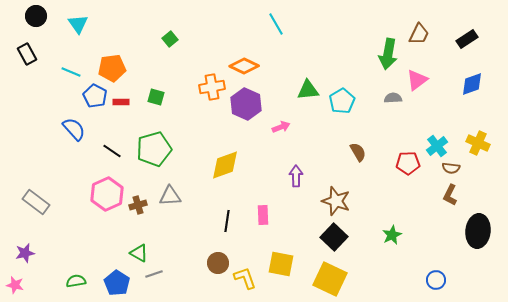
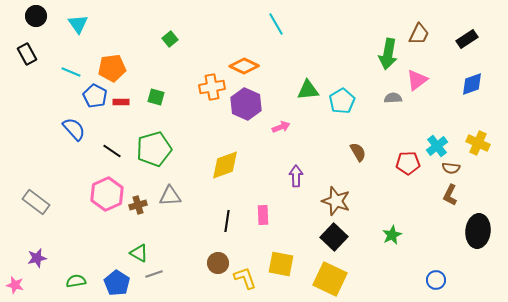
purple star at (25, 253): moved 12 px right, 5 px down
